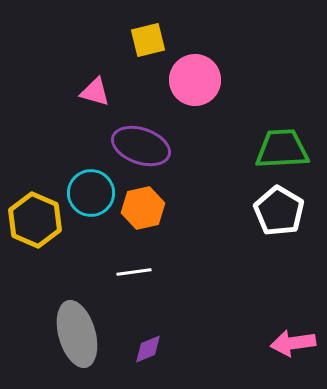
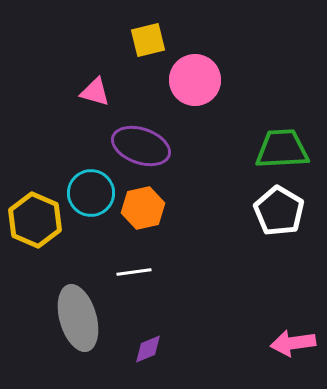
gray ellipse: moved 1 px right, 16 px up
